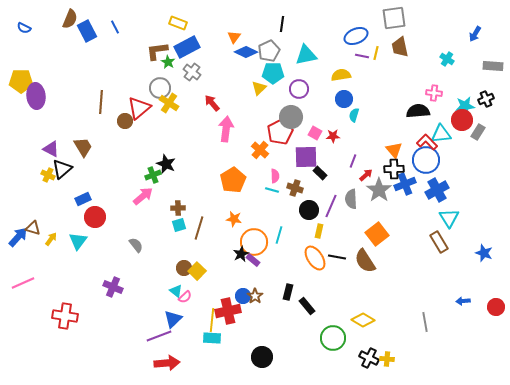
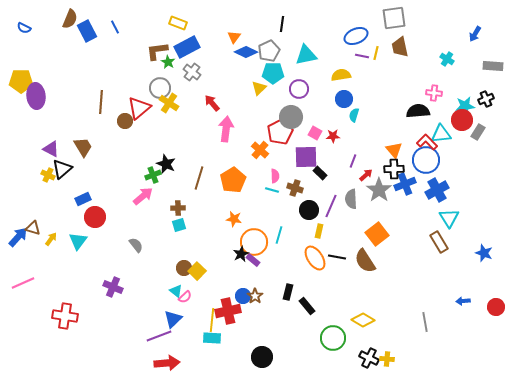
brown line at (199, 228): moved 50 px up
